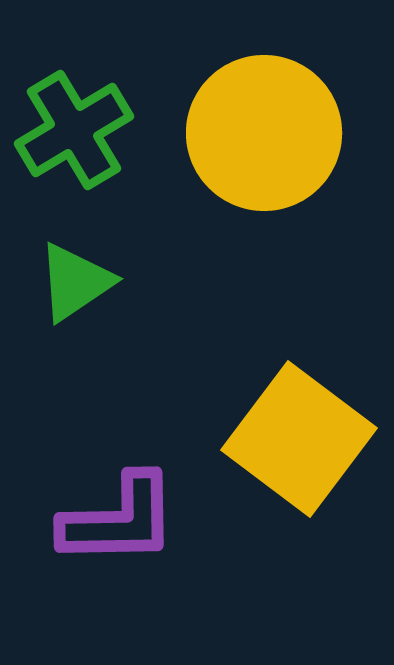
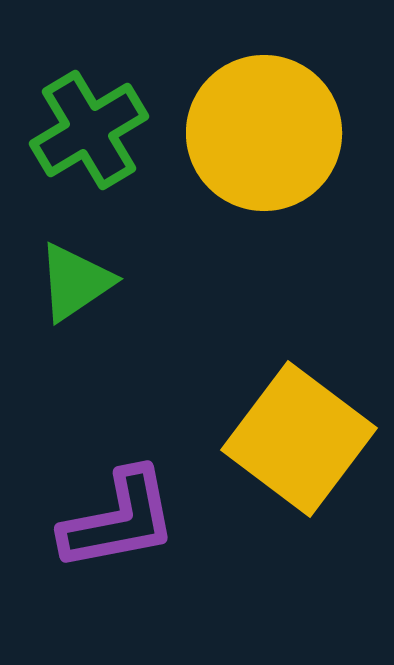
green cross: moved 15 px right
purple L-shape: rotated 10 degrees counterclockwise
